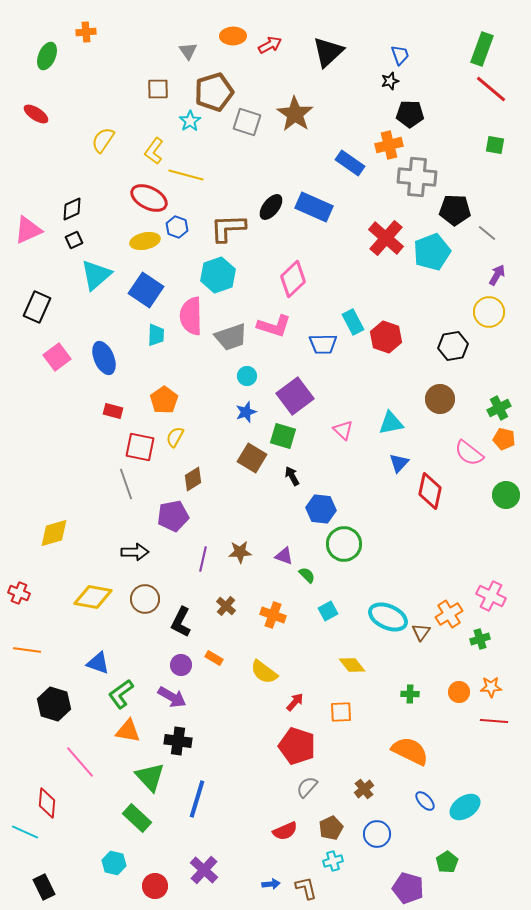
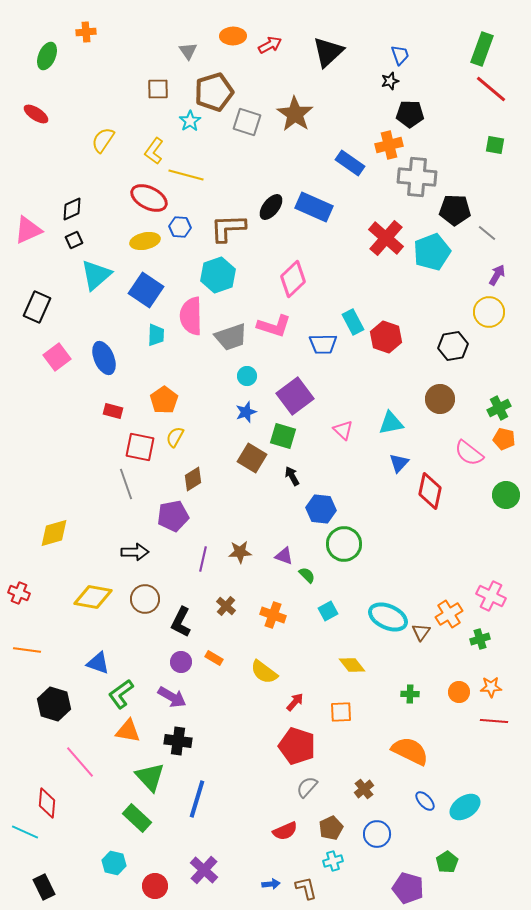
blue hexagon at (177, 227): moved 3 px right; rotated 15 degrees counterclockwise
purple circle at (181, 665): moved 3 px up
